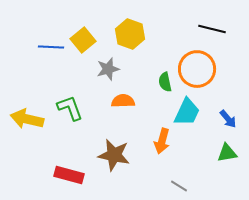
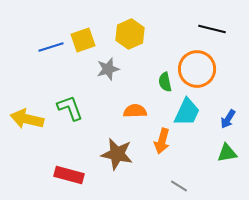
yellow hexagon: rotated 16 degrees clockwise
yellow square: rotated 20 degrees clockwise
blue line: rotated 20 degrees counterclockwise
orange semicircle: moved 12 px right, 10 px down
blue arrow: rotated 72 degrees clockwise
brown star: moved 3 px right, 1 px up
